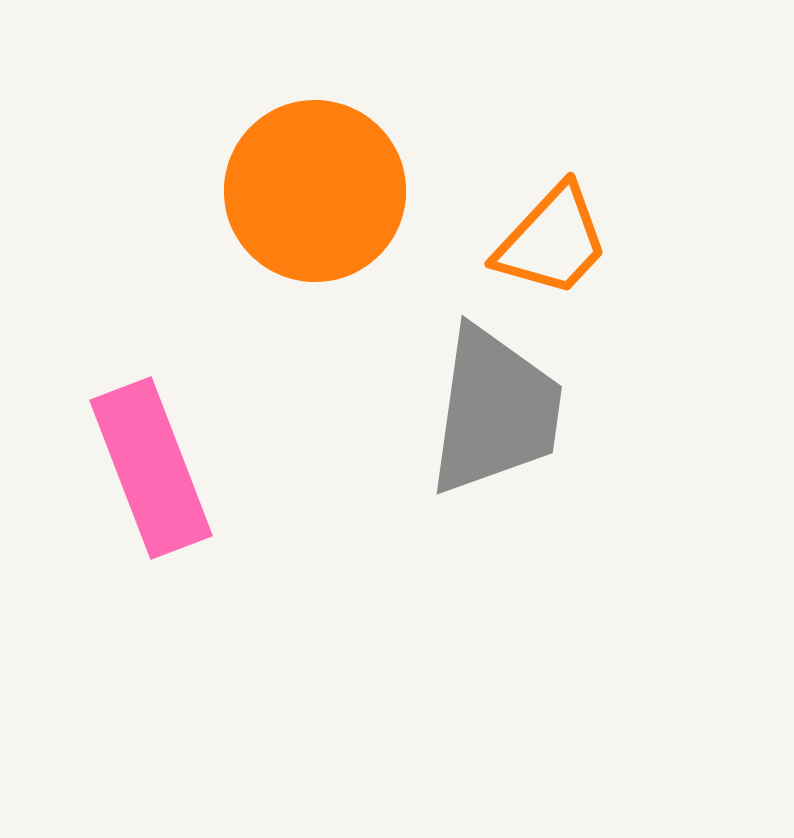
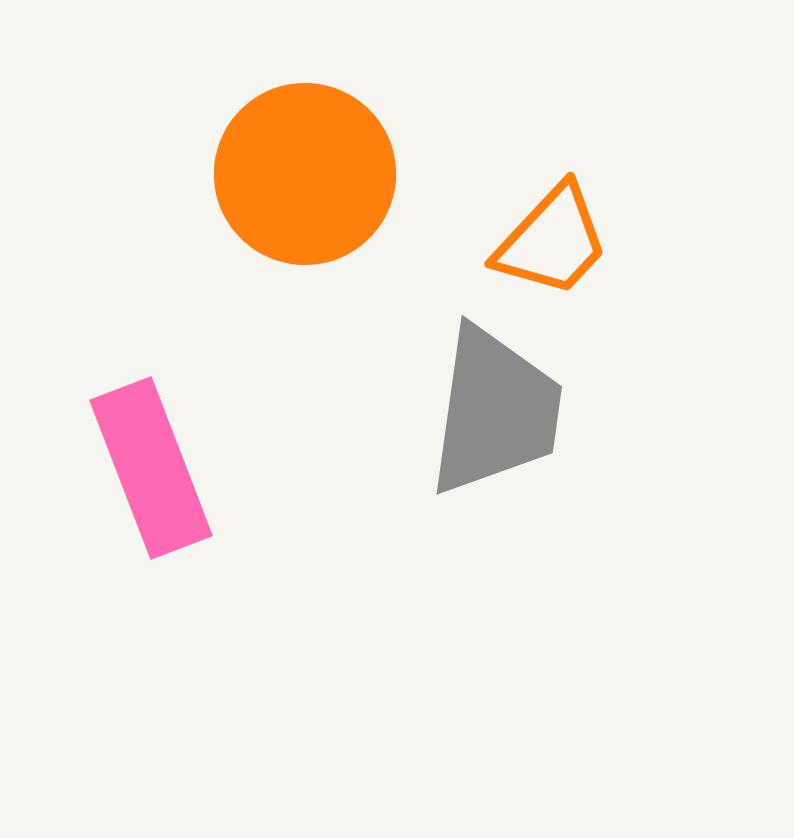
orange circle: moved 10 px left, 17 px up
